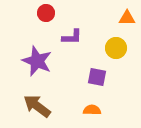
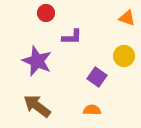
orange triangle: rotated 18 degrees clockwise
yellow circle: moved 8 px right, 8 px down
purple square: rotated 24 degrees clockwise
